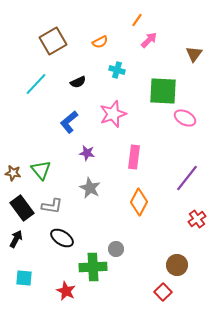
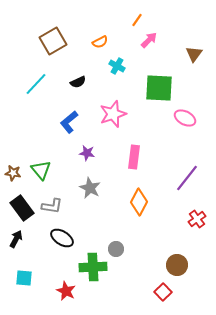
cyan cross: moved 4 px up; rotated 14 degrees clockwise
green square: moved 4 px left, 3 px up
